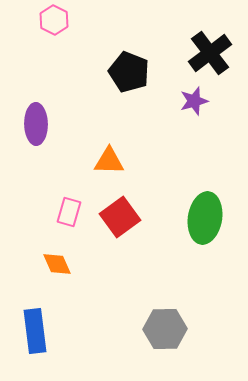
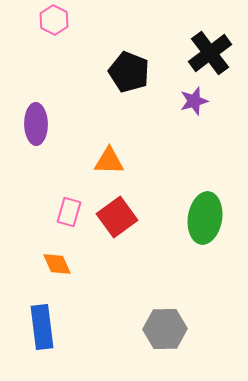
red square: moved 3 px left
blue rectangle: moved 7 px right, 4 px up
